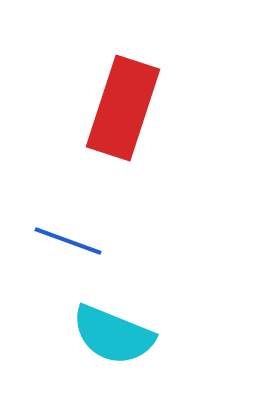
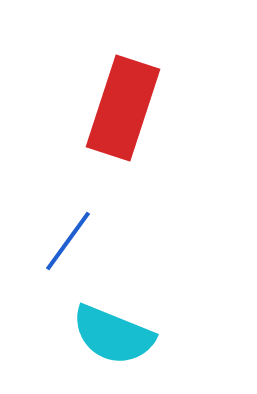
blue line: rotated 74 degrees counterclockwise
